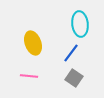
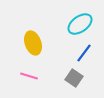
cyan ellipse: rotated 60 degrees clockwise
blue line: moved 13 px right
pink line: rotated 12 degrees clockwise
